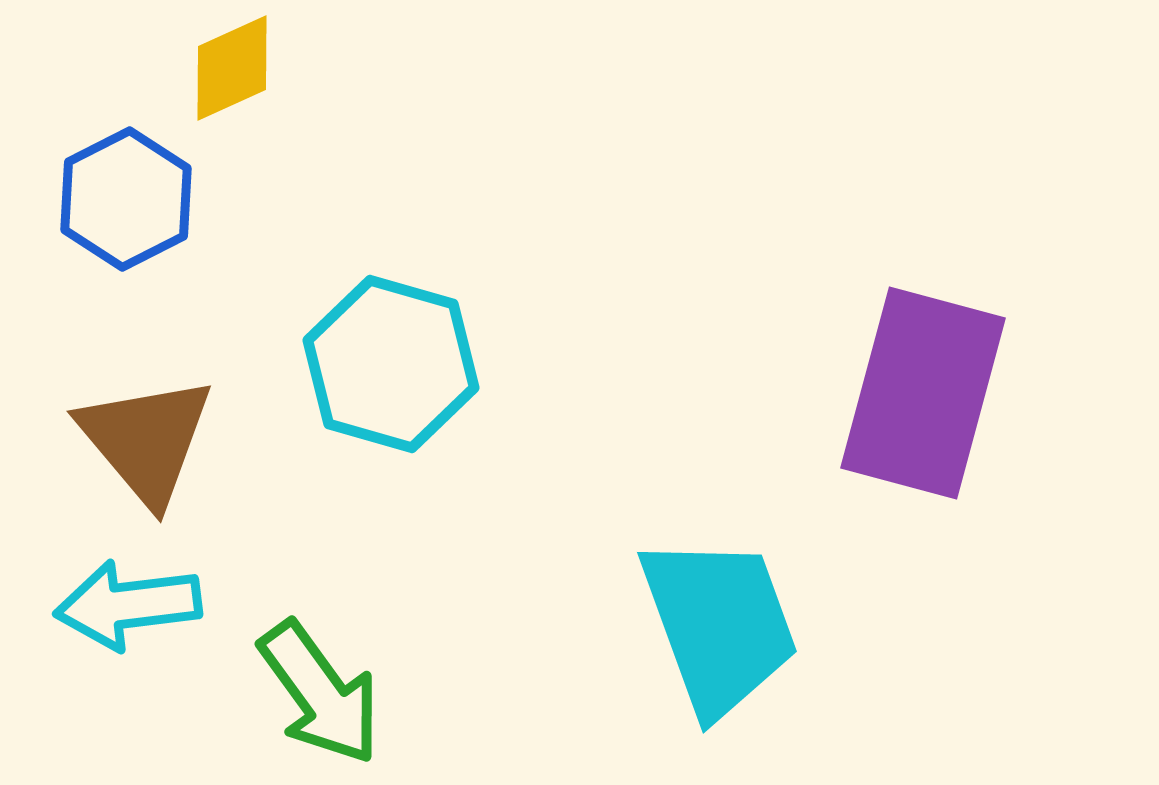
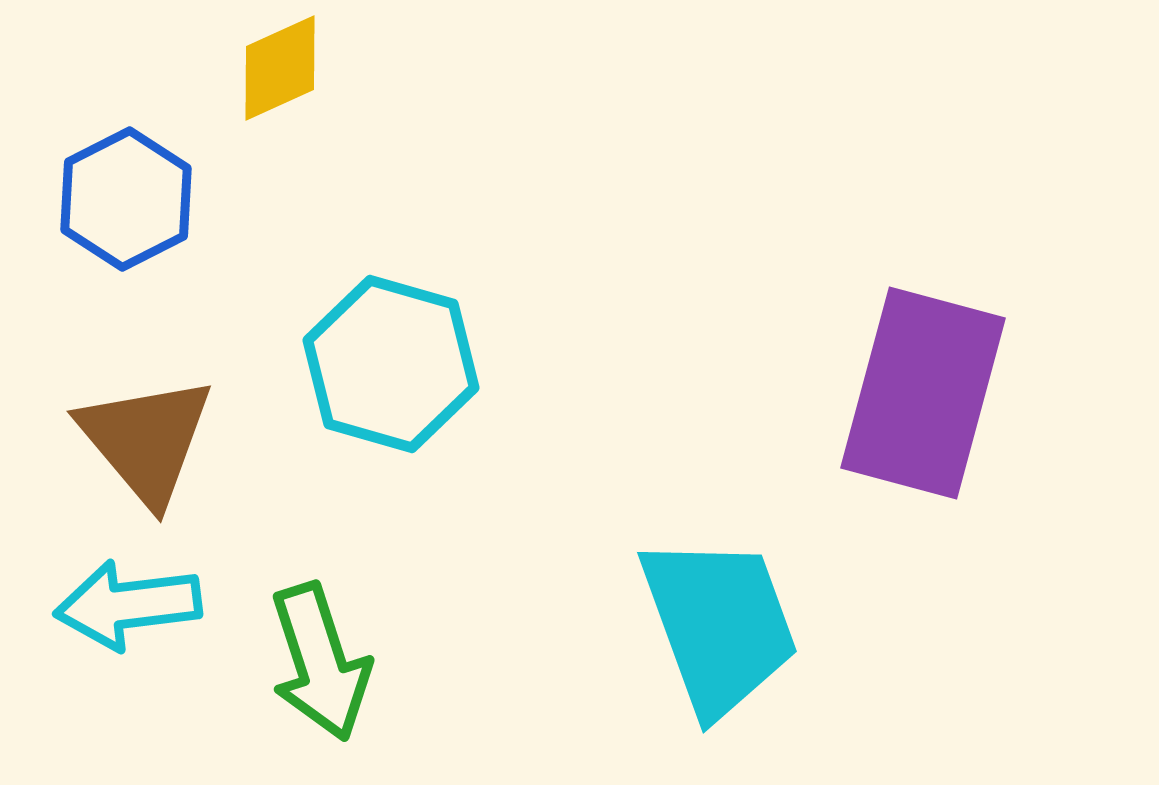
yellow diamond: moved 48 px right
green arrow: moved 31 px up; rotated 18 degrees clockwise
